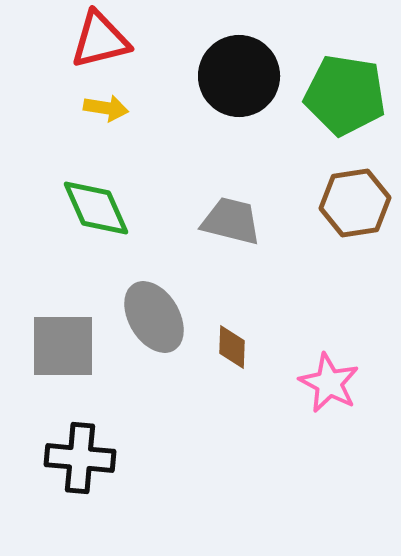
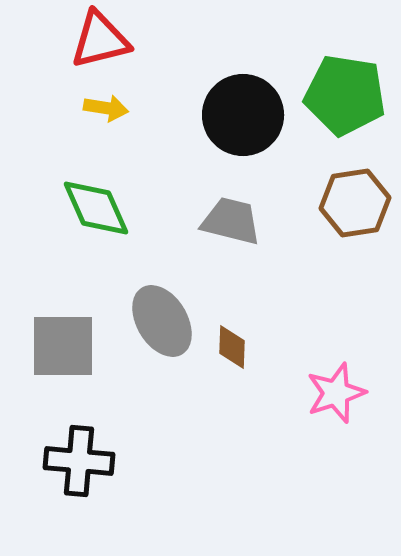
black circle: moved 4 px right, 39 px down
gray ellipse: moved 8 px right, 4 px down
pink star: moved 7 px right, 10 px down; rotated 26 degrees clockwise
black cross: moved 1 px left, 3 px down
